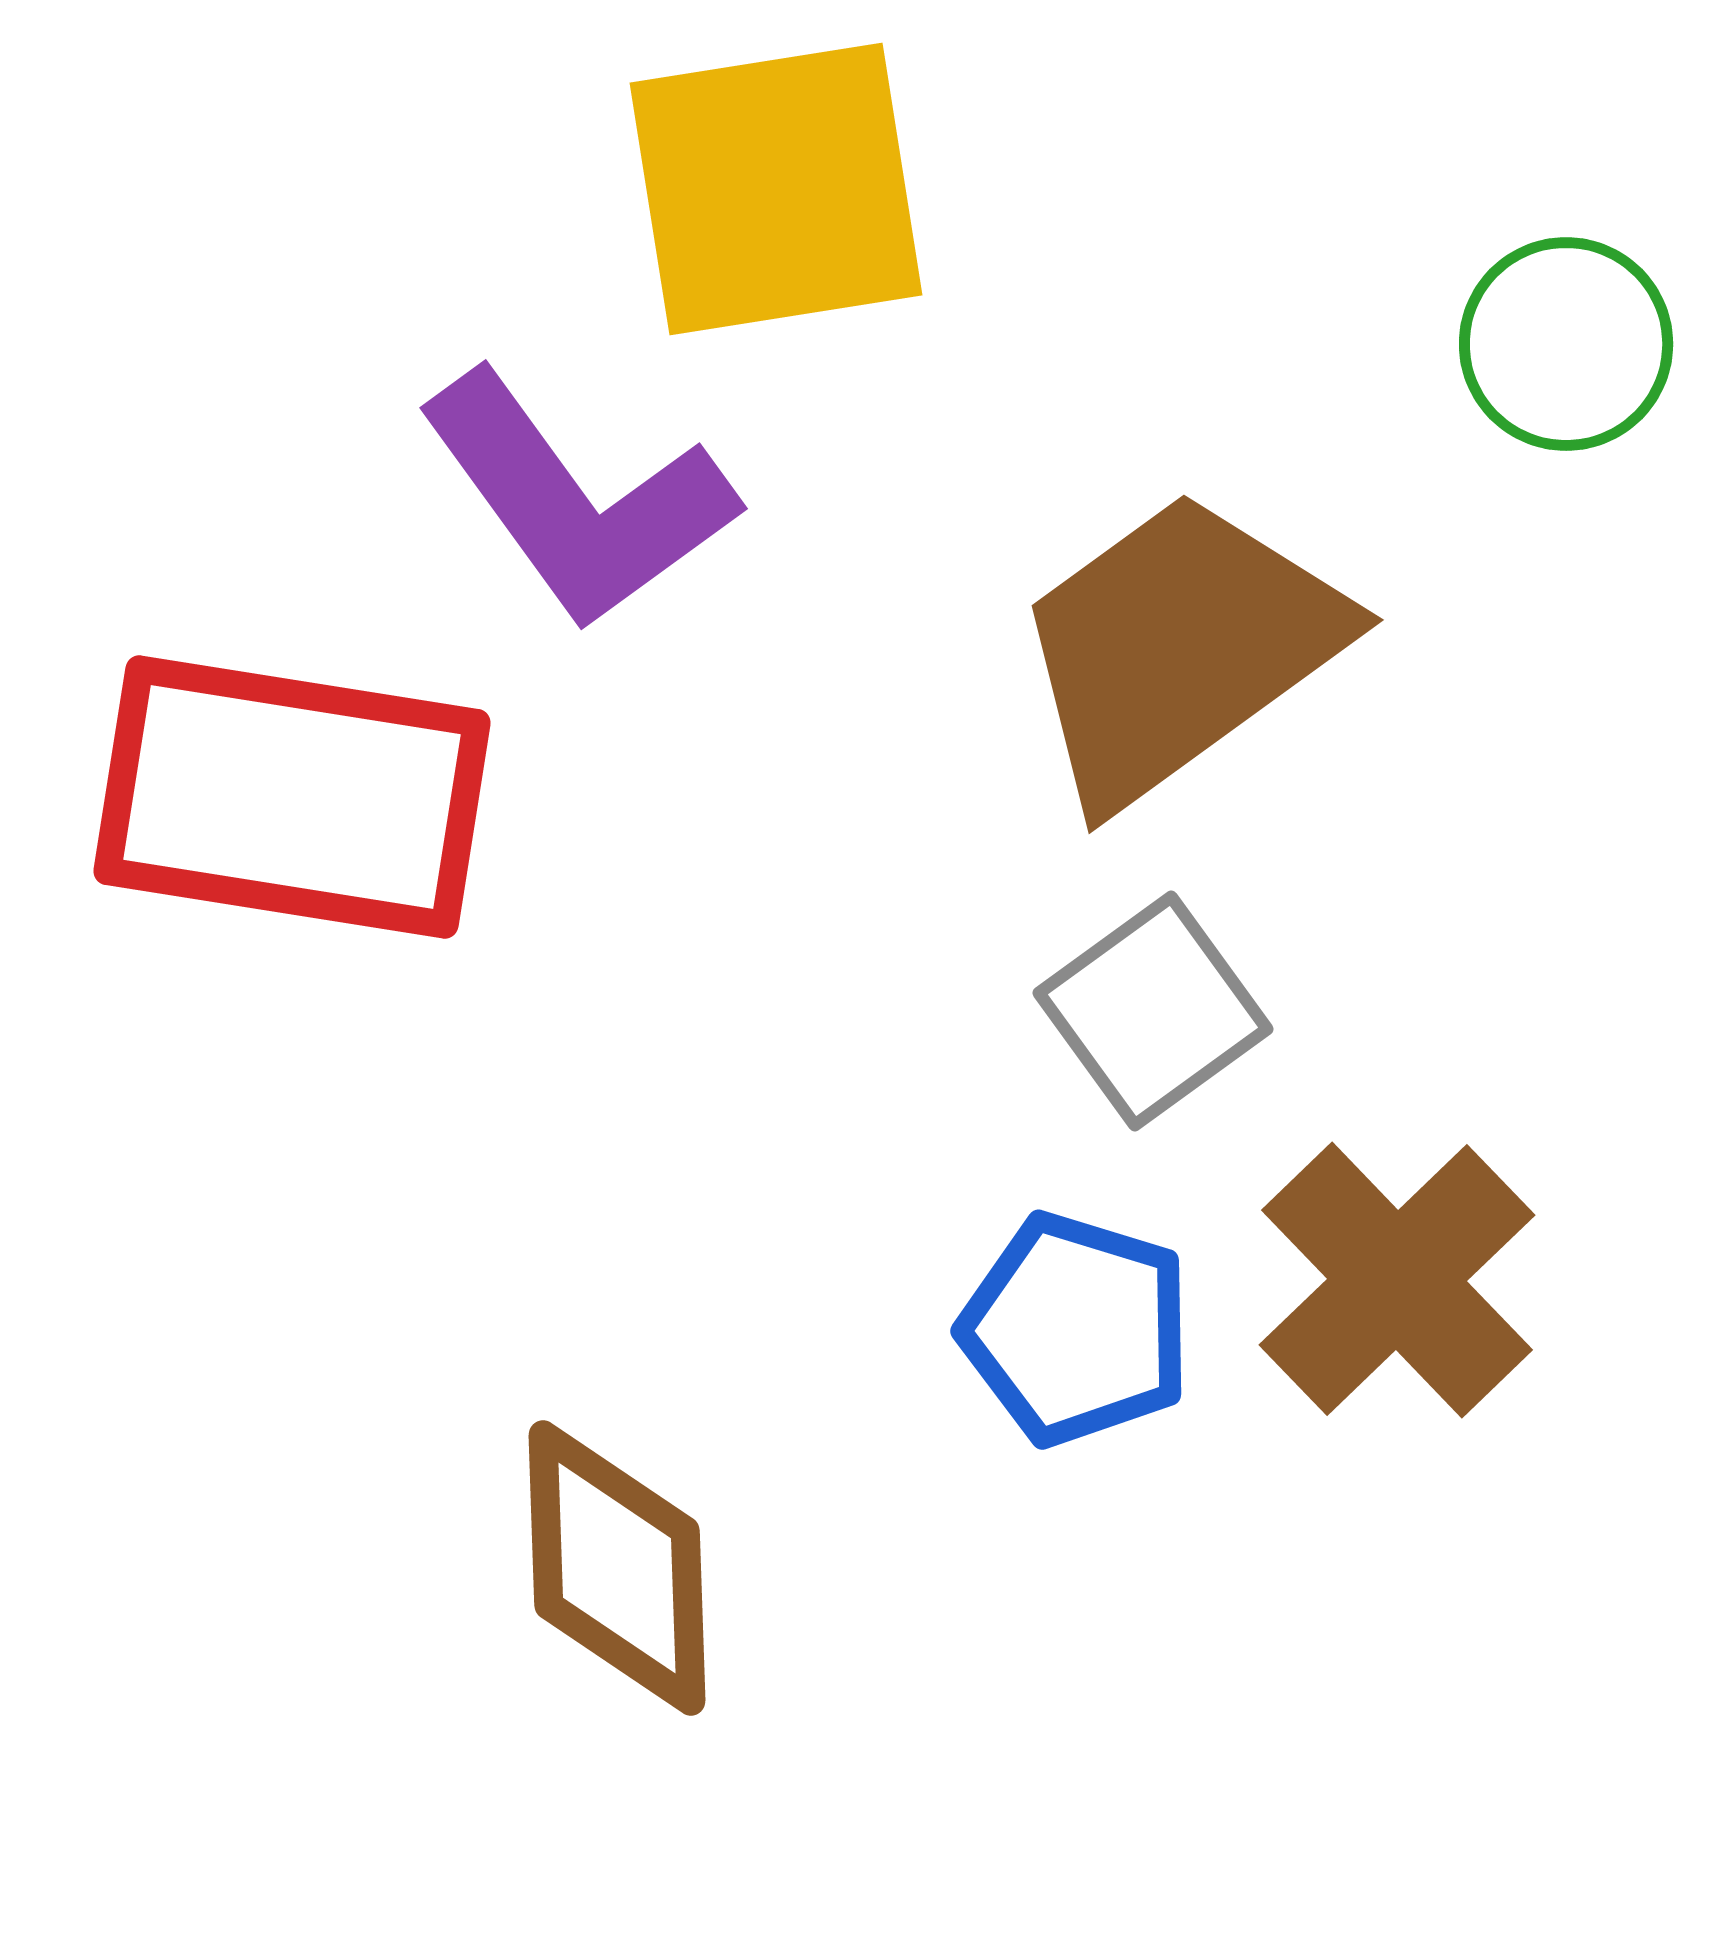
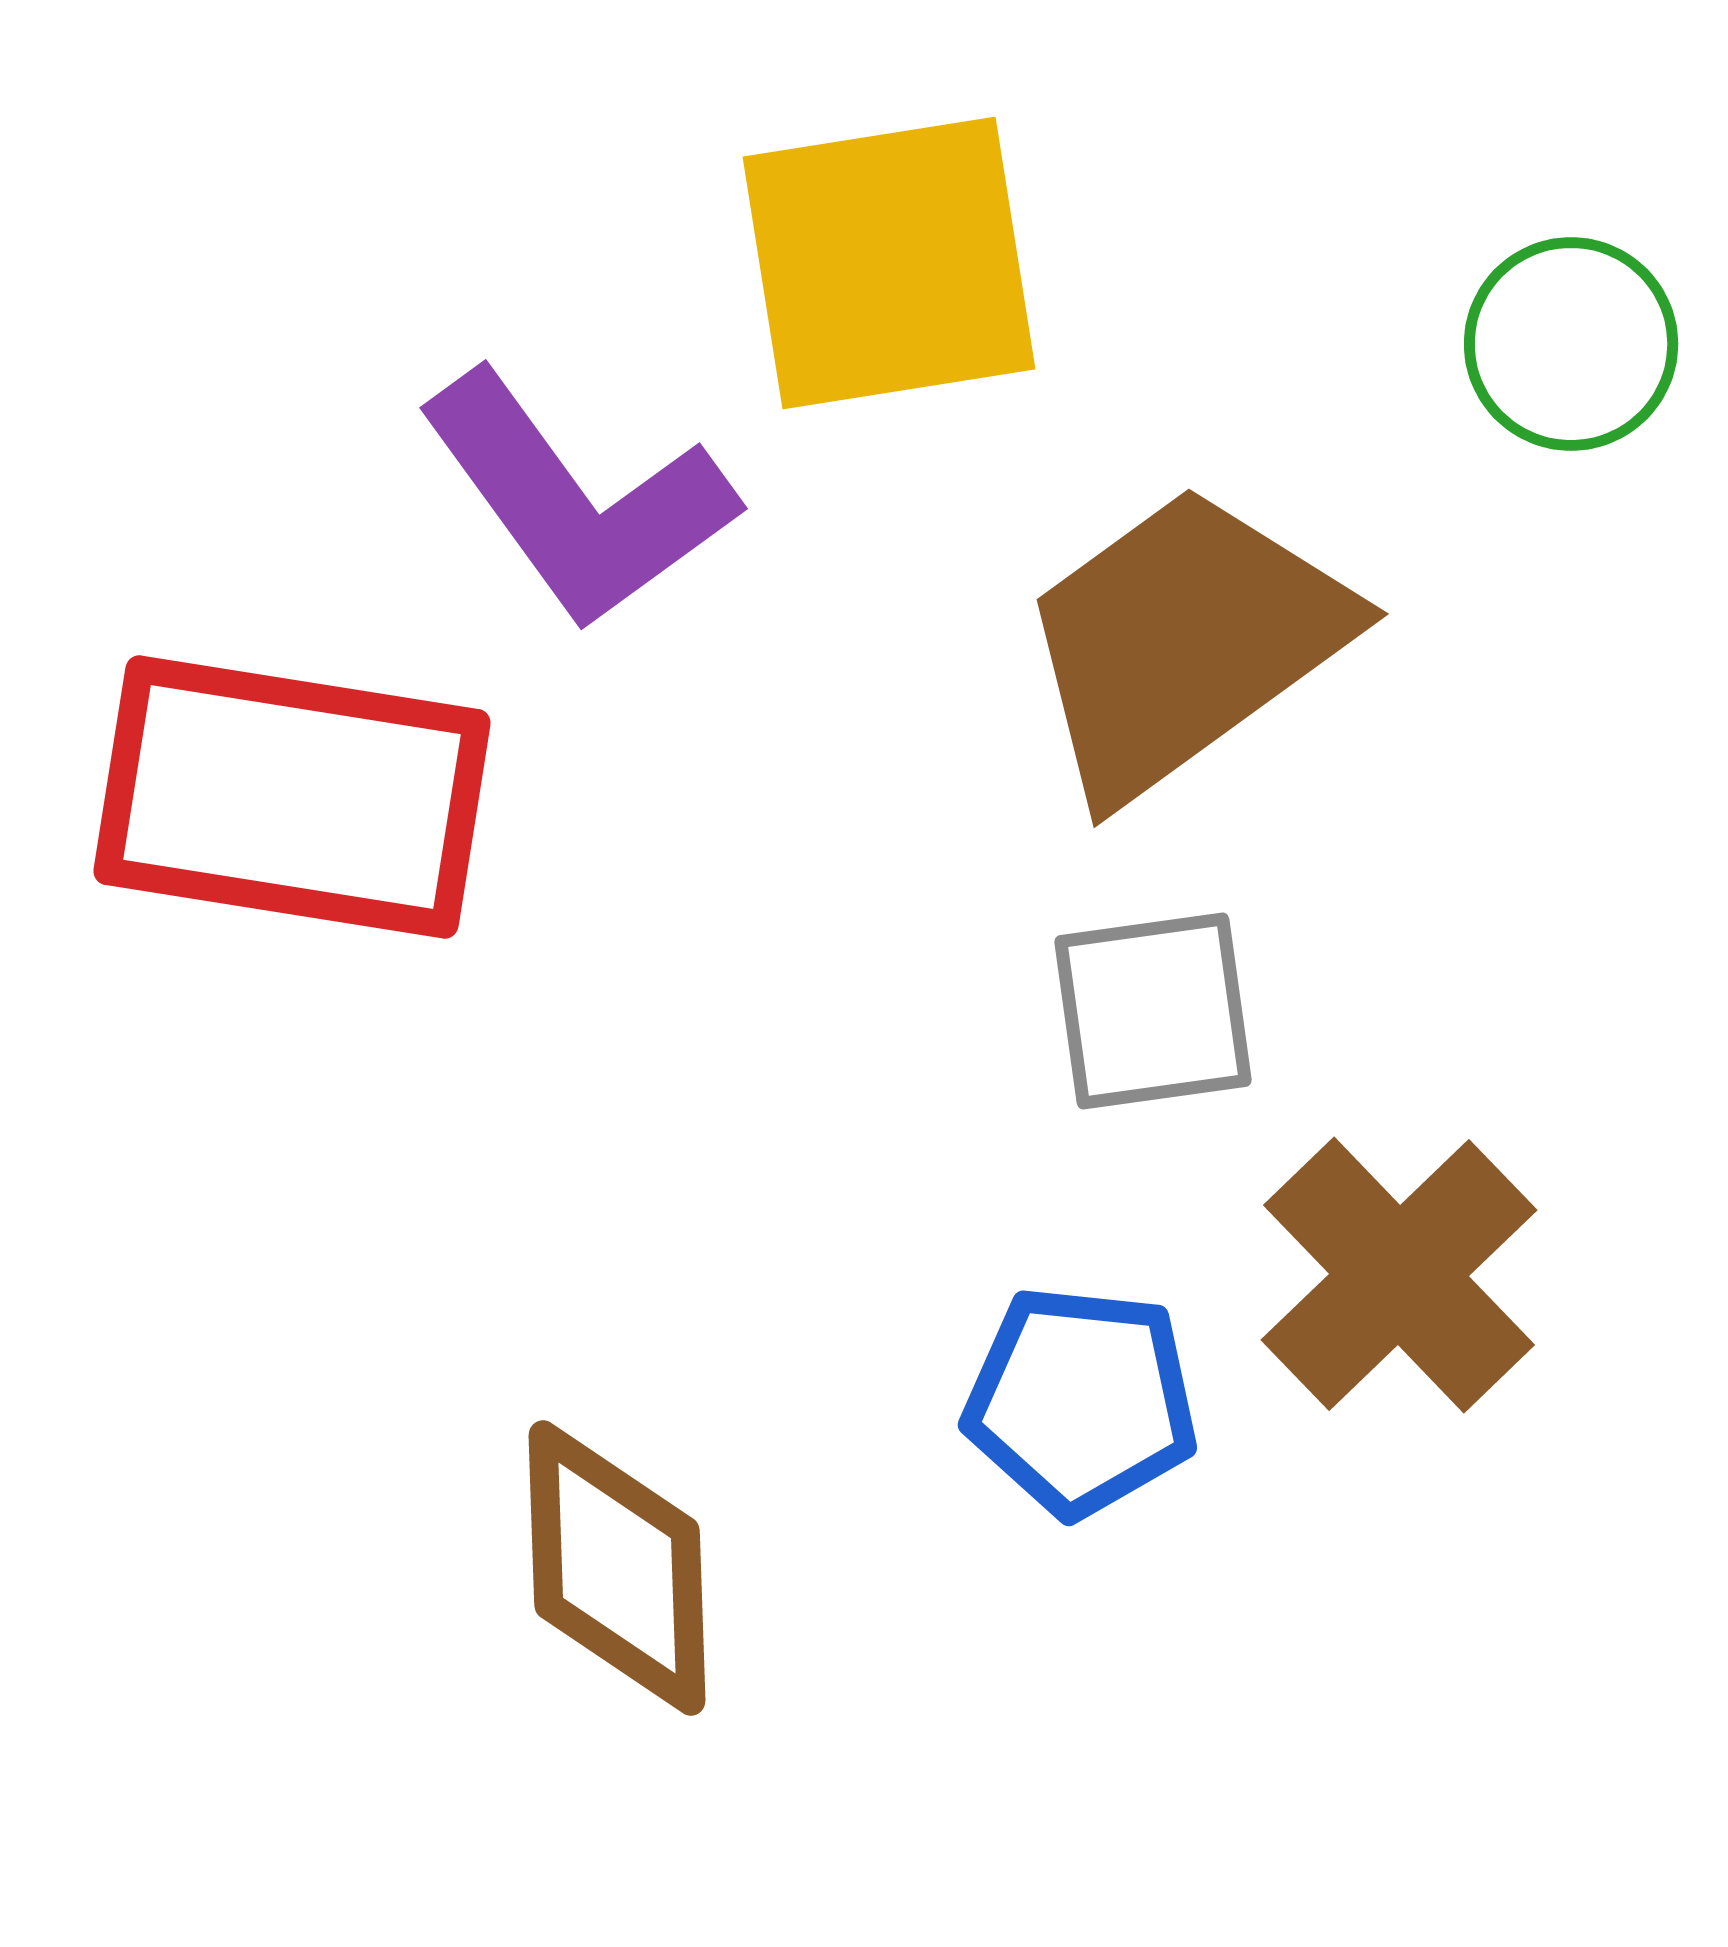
yellow square: moved 113 px right, 74 px down
green circle: moved 5 px right
brown trapezoid: moved 5 px right, 6 px up
gray square: rotated 28 degrees clockwise
brown cross: moved 2 px right, 5 px up
blue pentagon: moved 5 px right, 72 px down; rotated 11 degrees counterclockwise
